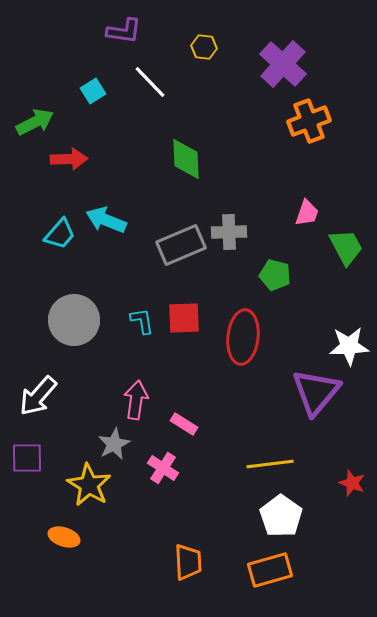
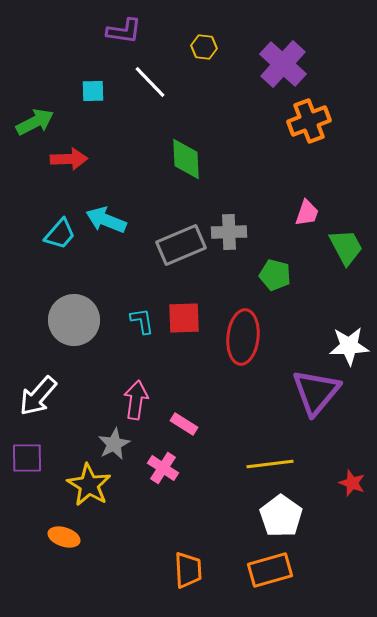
cyan square: rotated 30 degrees clockwise
orange trapezoid: moved 8 px down
